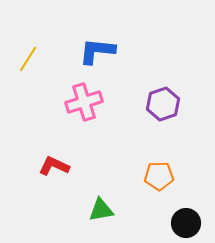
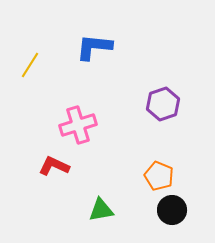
blue L-shape: moved 3 px left, 4 px up
yellow line: moved 2 px right, 6 px down
pink cross: moved 6 px left, 23 px down
orange pentagon: rotated 24 degrees clockwise
black circle: moved 14 px left, 13 px up
